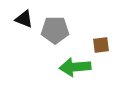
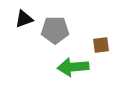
black triangle: rotated 42 degrees counterclockwise
green arrow: moved 2 px left
